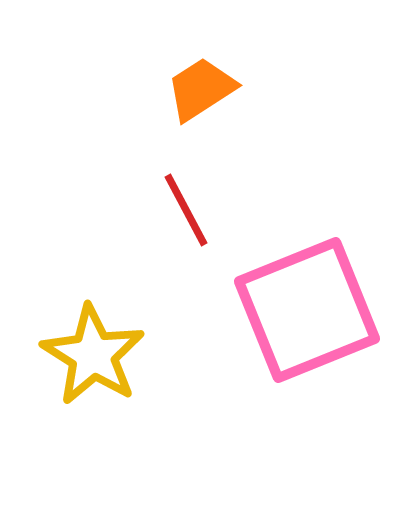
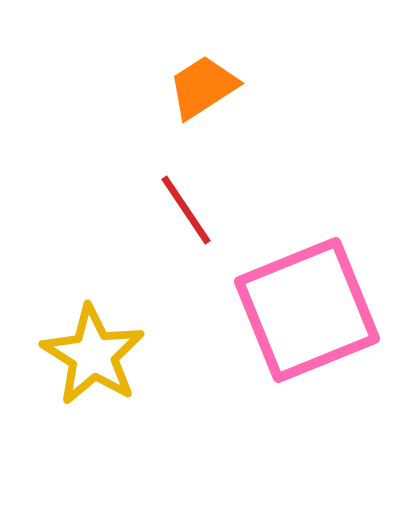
orange trapezoid: moved 2 px right, 2 px up
red line: rotated 6 degrees counterclockwise
